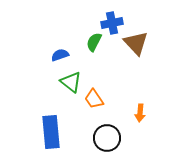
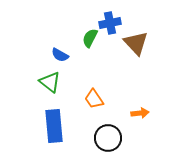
blue cross: moved 2 px left
green semicircle: moved 4 px left, 4 px up
blue semicircle: rotated 132 degrees counterclockwise
green triangle: moved 21 px left
orange arrow: rotated 102 degrees counterclockwise
blue rectangle: moved 3 px right, 6 px up
black circle: moved 1 px right
